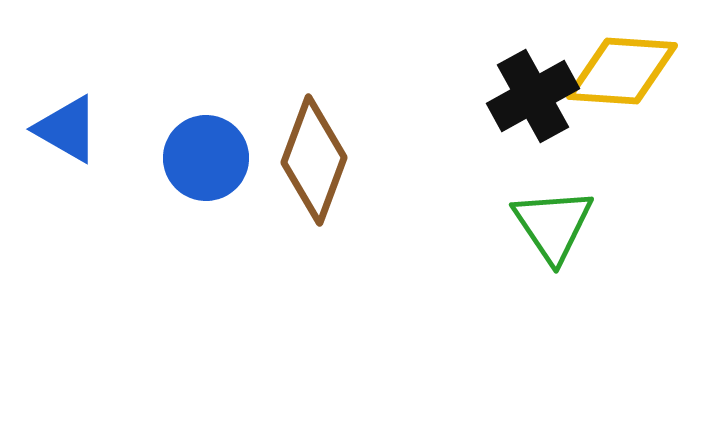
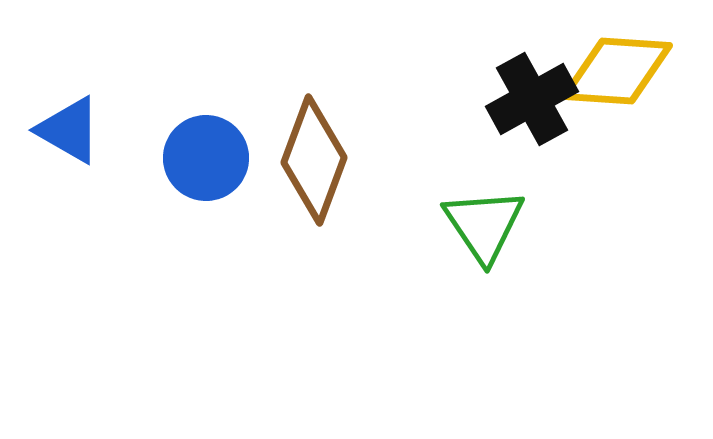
yellow diamond: moved 5 px left
black cross: moved 1 px left, 3 px down
blue triangle: moved 2 px right, 1 px down
green triangle: moved 69 px left
